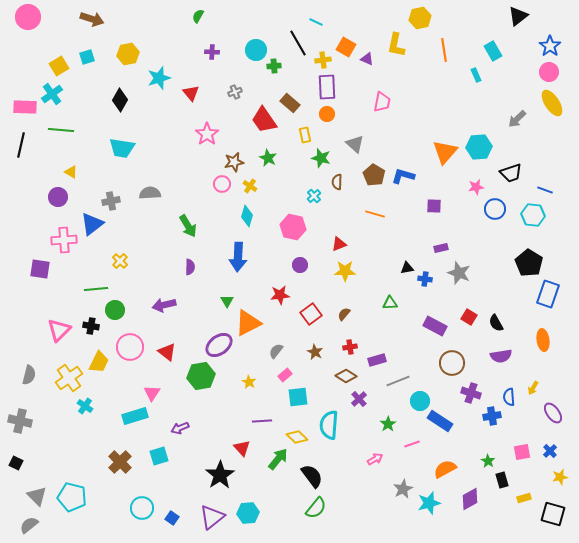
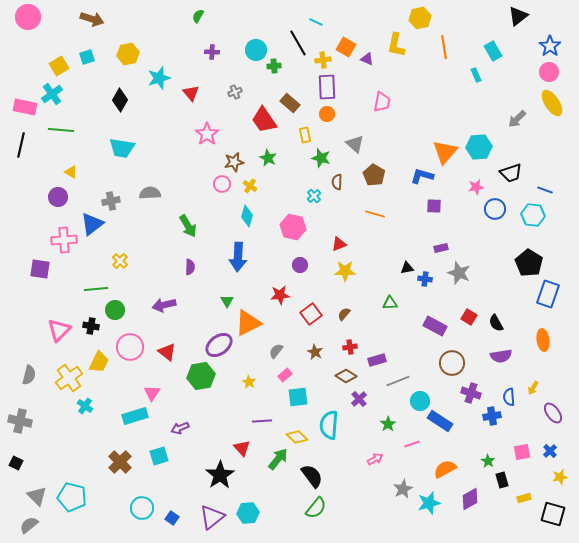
orange line at (444, 50): moved 3 px up
pink rectangle at (25, 107): rotated 10 degrees clockwise
blue L-shape at (403, 176): moved 19 px right
